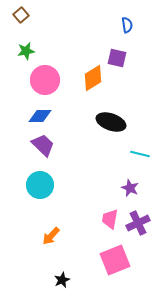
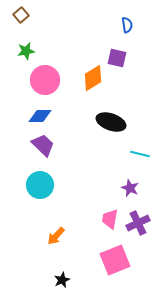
orange arrow: moved 5 px right
